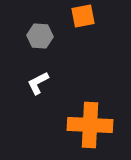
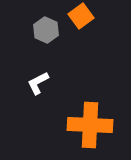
orange square: moved 2 px left; rotated 25 degrees counterclockwise
gray hexagon: moved 6 px right, 6 px up; rotated 20 degrees clockwise
